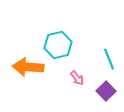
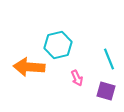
orange arrow: moved 1 px right
pink arrow: rotated 14 degrees clockwise
purple square: rotated 30 degrees counterclockwise
